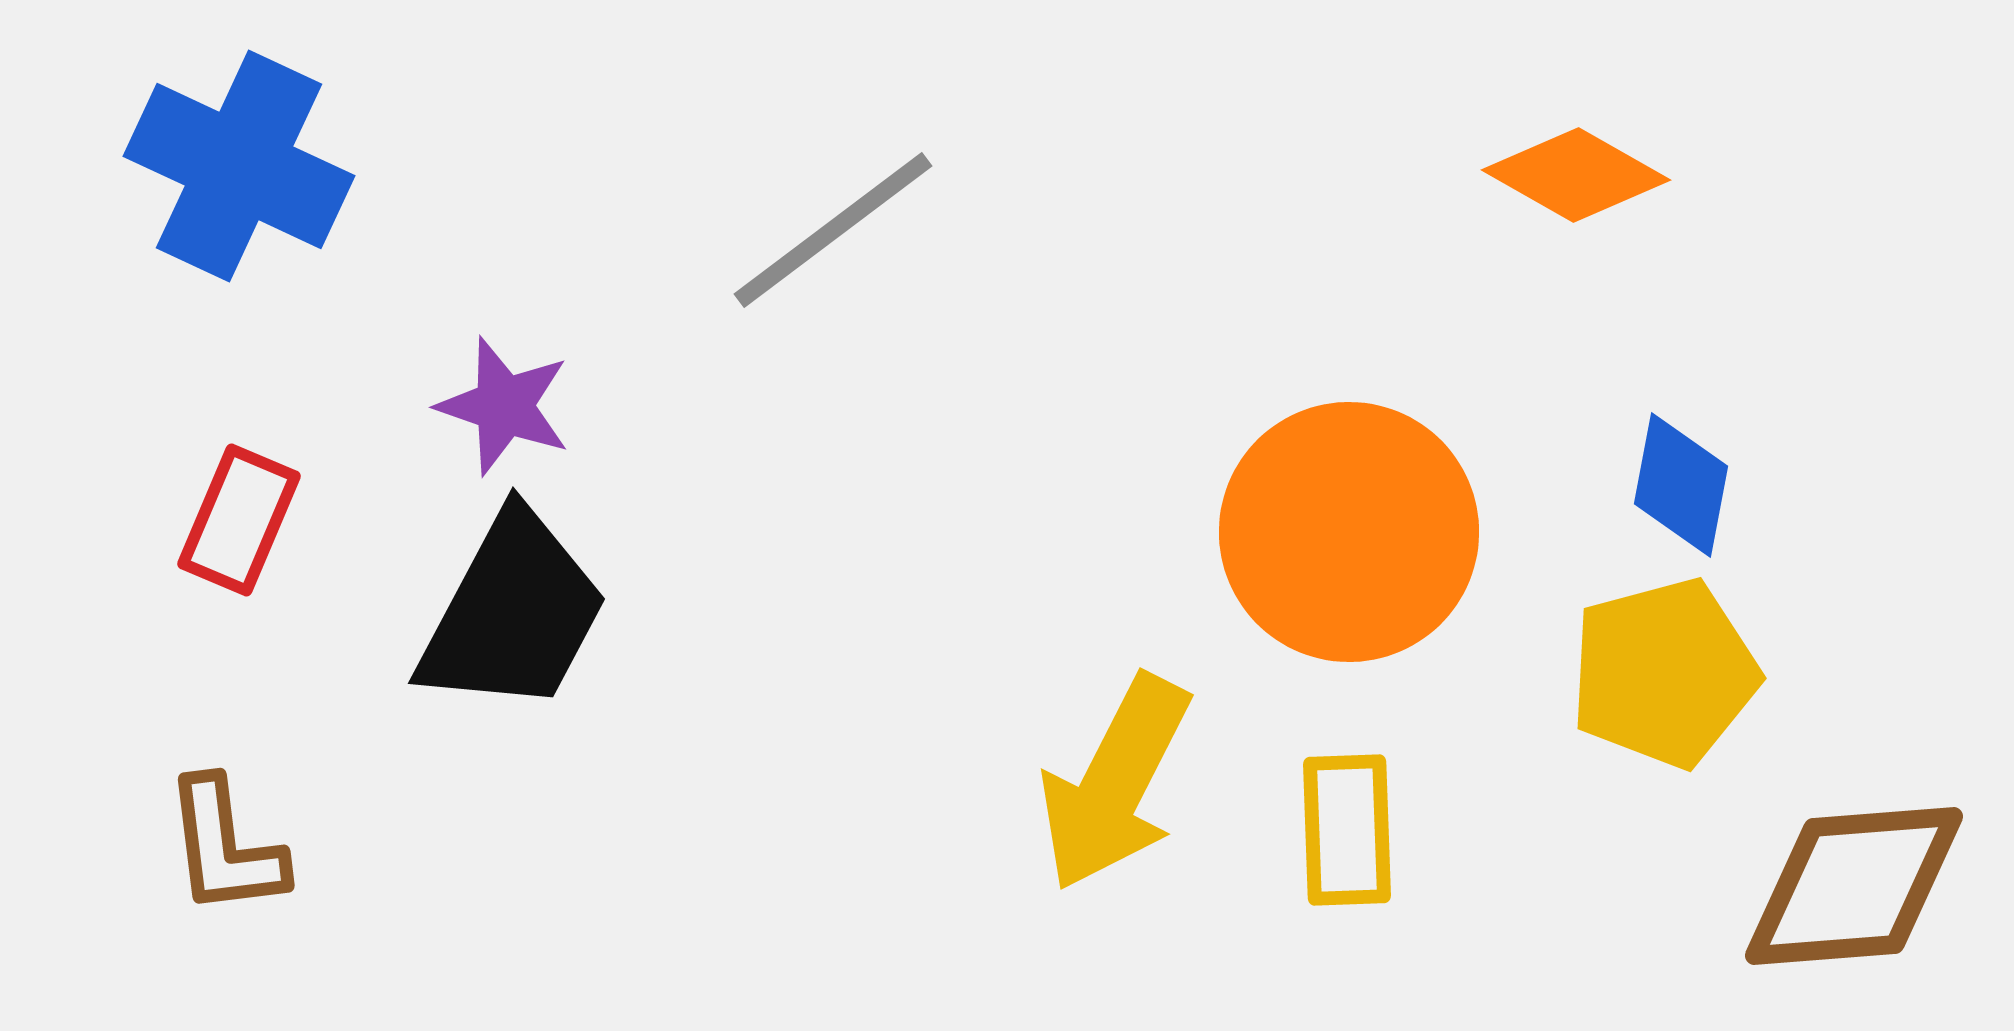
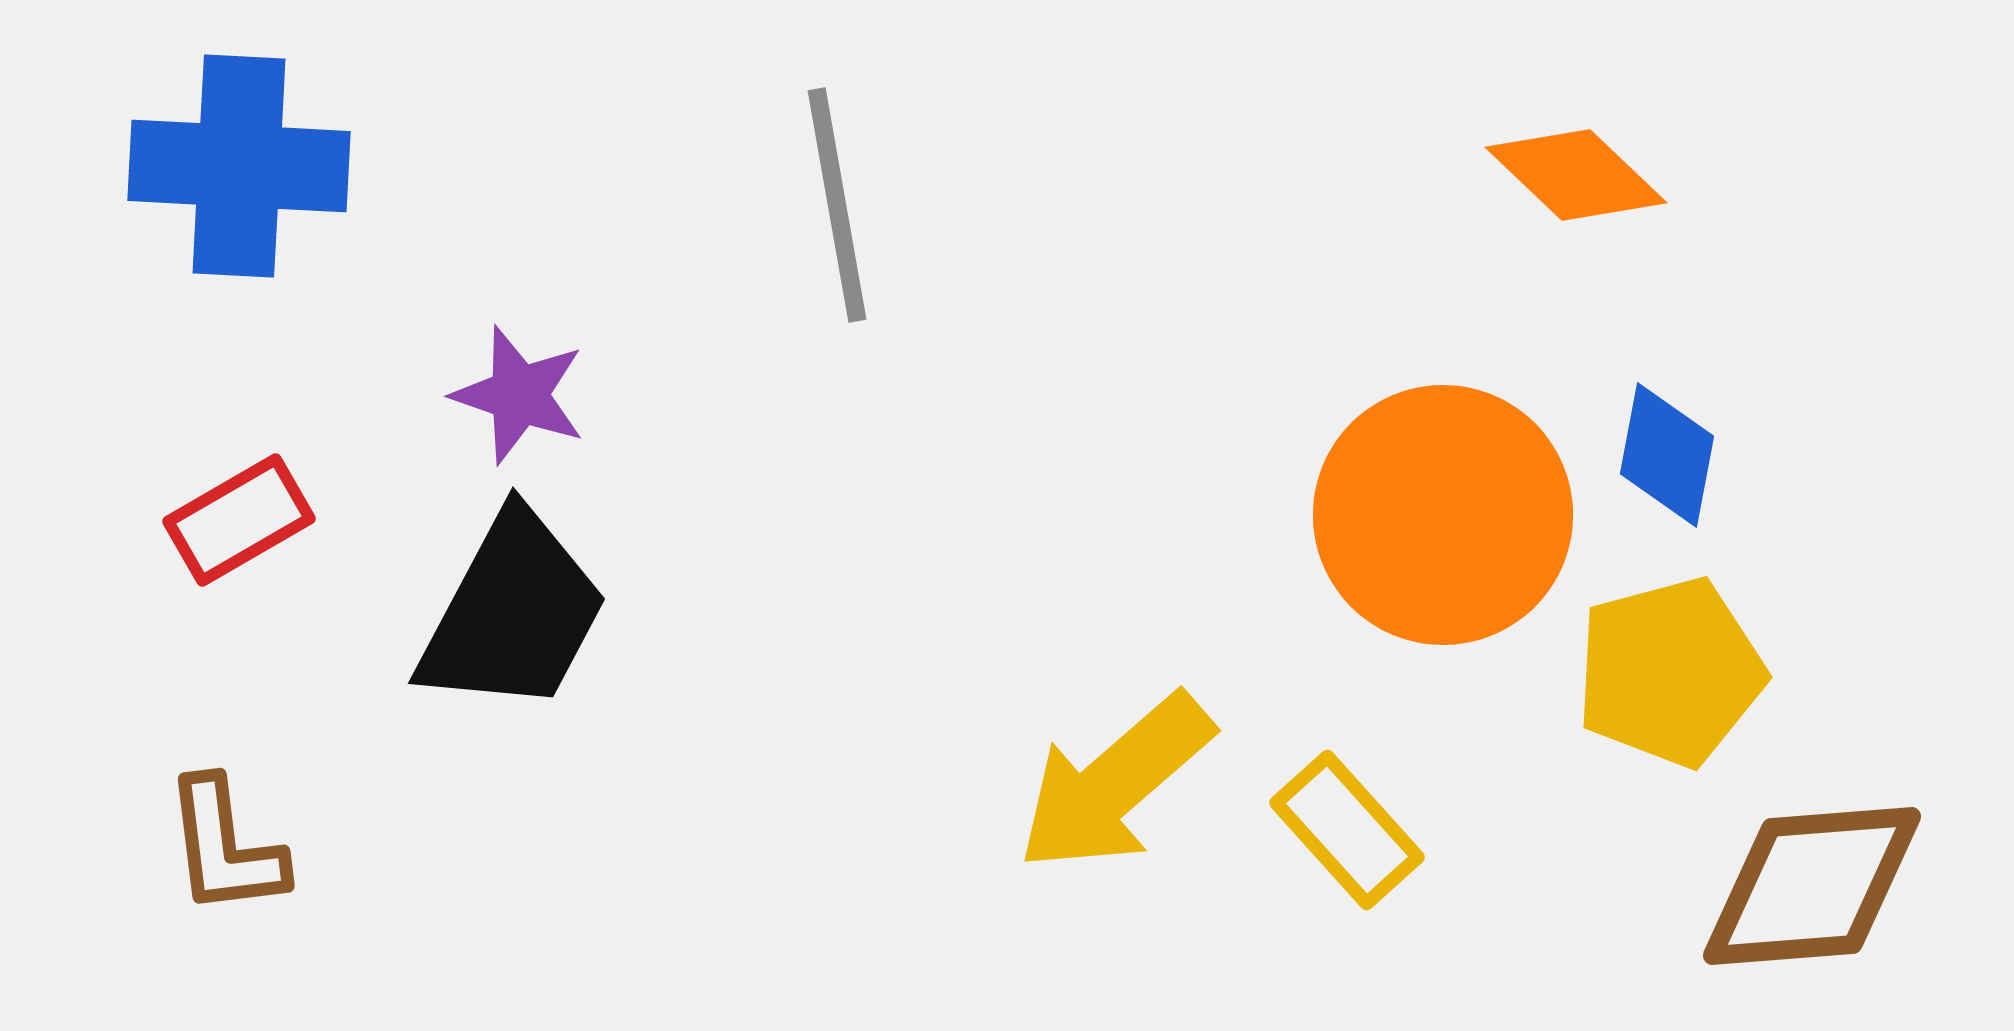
blue cross: rotated 22 degrees counterclockwise
orange diamond: rotated 14 degrees clockwise
gray line: moved 4 px right, 25 px up; rotated 63 degrees counterclockwise
purple star: moved 15 px right, 11 px up
blue diamond: moved 14 px left, 30 px up
red rectangle: rotated 37 degrees clockwise
orange circle: moved 94 px right, 17 px up
yellow pentagon: moved 6 px right, 1 px up
yellow arrow: rotated 22 degrees clockwise
yellow rectangle: rotated 40 degrees counterclockwise
brown diamond: moved 42 px left
